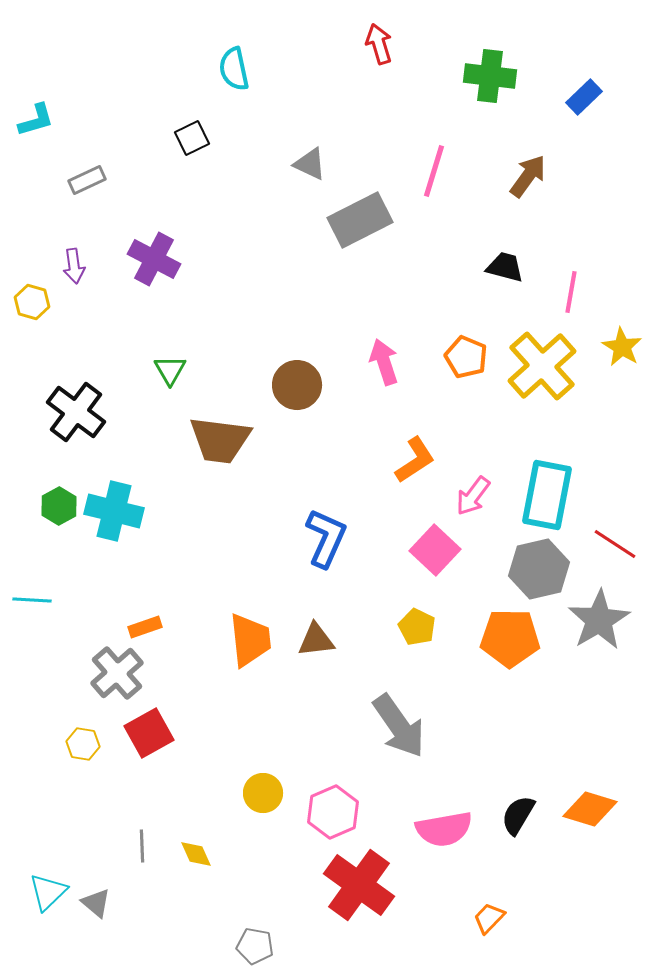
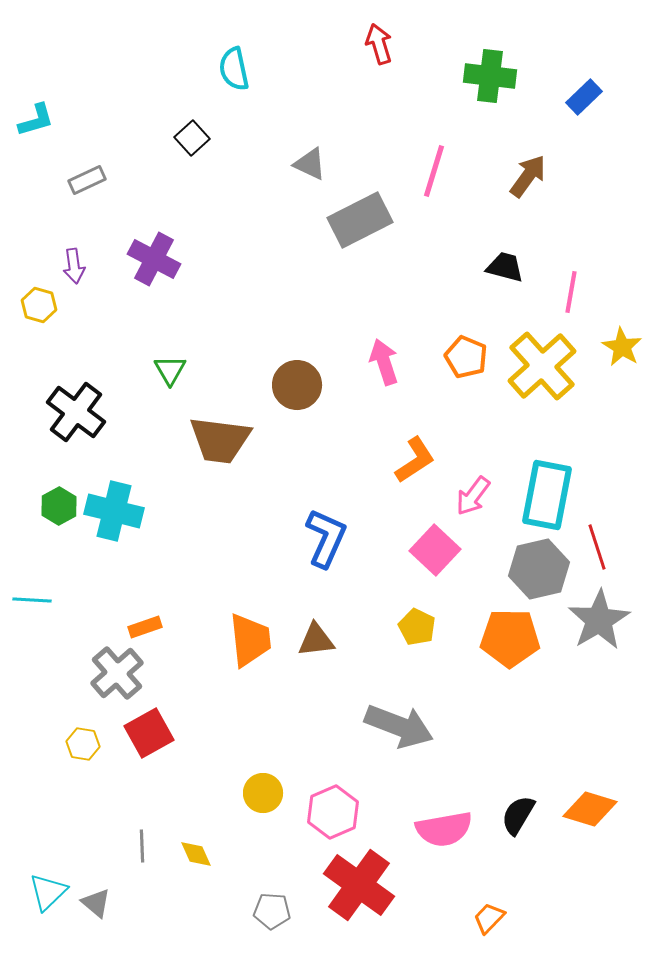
black square at (192, 138): rotated 16 degrees counterclockwise
yellow hexagon at (32, 302): moved 7 px right, 3 px down
red line at (615, 544): moved 18 px left, 3 px down; rotated 39 degrees clockwise
gray arrow at (399, 726): rotated 34 degrees counterclockwise
gray pentagon at (255, 946): moved 17 px right, 35 px up; rotated 6 degrees counterclockwise
